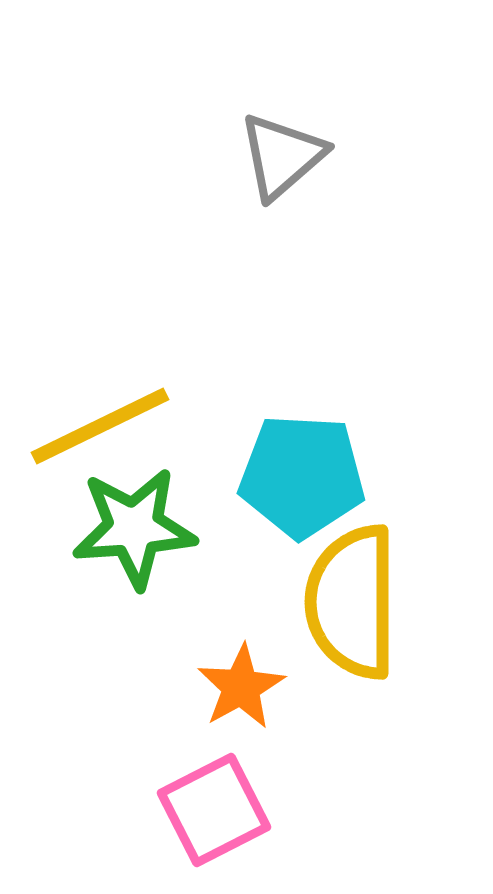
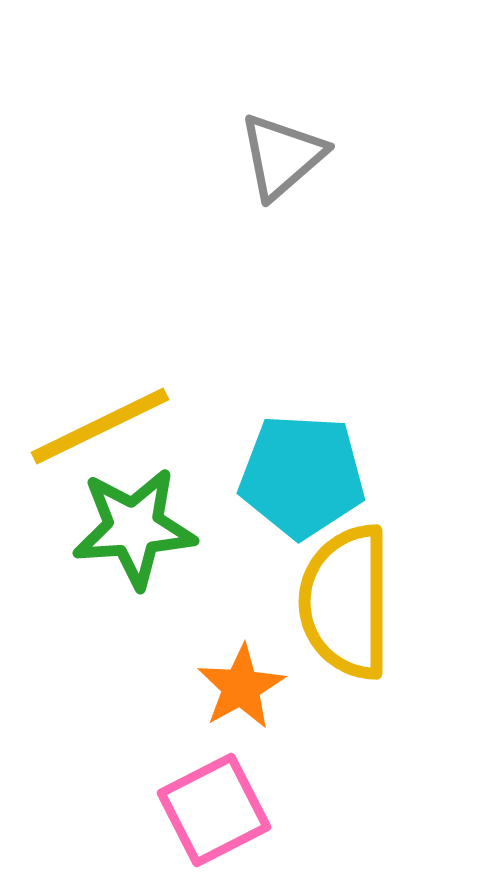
yellow semicircle: moved 6 px left
